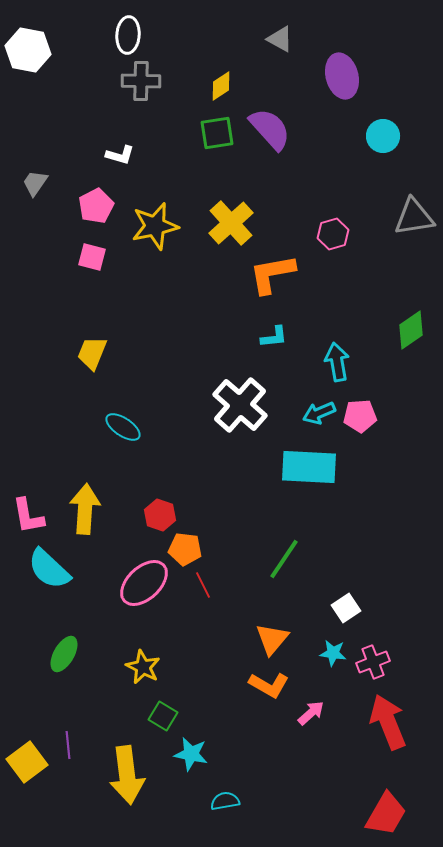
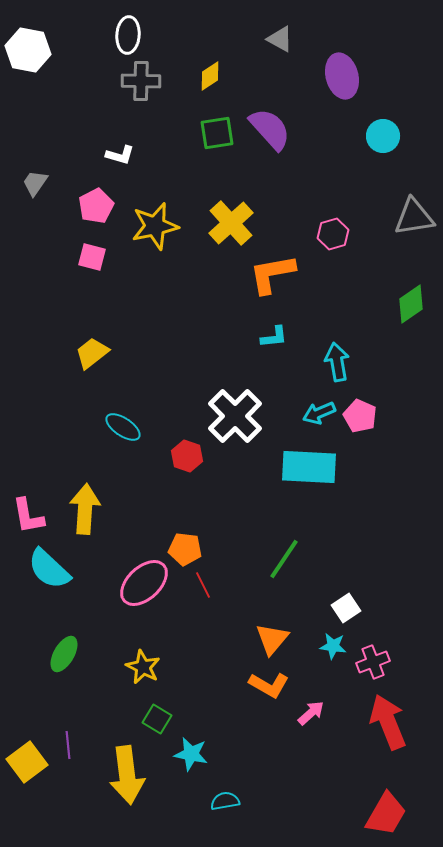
yellow diamond at (221, 86): moved 11 px left, 10 px up
green diamond at (411, 330): moved 26 px up
yellow trapezoid at (92, 353): rotated 30 degrees clockwise
white cross at (240, 405): moved 5 px left, 11 px down; rotated 4 degrees clockwise
pink pentagon at (360, 416): rotated 28 degrees clockwise
red hexagon at (160, 515): moved 27 px right, 59 px up
cyan star at (333, 653): moved 7 px up
green square at (163, 716): moved 6 px left, 3 px down
